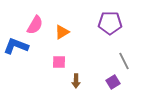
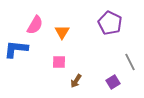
purple pentagon: rotated 25 degrees clockwise
orange triangle: rotated 28 degrees counterclockwise
blue L-shape: moved 3 px down; rotated 15 degrees counterclockwise
gray line: moved 6 px right, 1 px down
brown arrow: rotated 32 degrees clockwise
